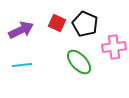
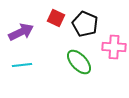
red square: moved 1 px left, 5 px up
purple arrow: moved 2 px down
pink cross: rotated 10 degrees clockwise
